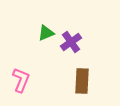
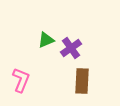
green triangle: moved 7 px down
purple cross: moved 6 px down
